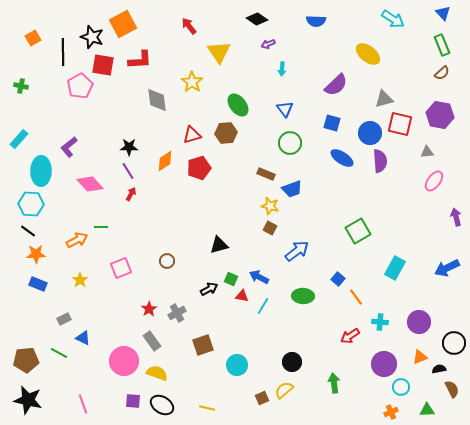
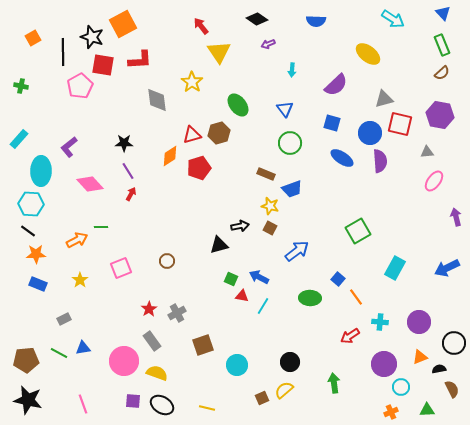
red arrow at (189, 26): moved 12 px right
cyan arrow at (282, 69): moved 10 px right, 1 px down
brown hexagon at (226, 133): moved 7 px left; rotated 10 degrees counterclockwise
black star at (129, 147): moved 5 px left, 4 px up
orange diamond at (165, 161): moved 5 px right, 5 px up
black arrow at (209, 289): moved 31 px right, 63 px up; rotated 18 degrees clockwise
green ellipse at (303, 296): moved 7 px right, 2 px down
blue triangle at (83, 338): moved 10 px down; rotated 35 degrees counterclockwise
black circle at (292, 362): moved 2 px left
